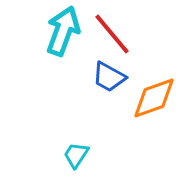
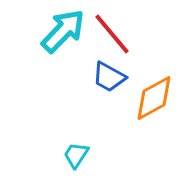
cyan arrow: rotated 24 degrees clockwise
orange diamond: rotated 9 degrees counterclockwise
